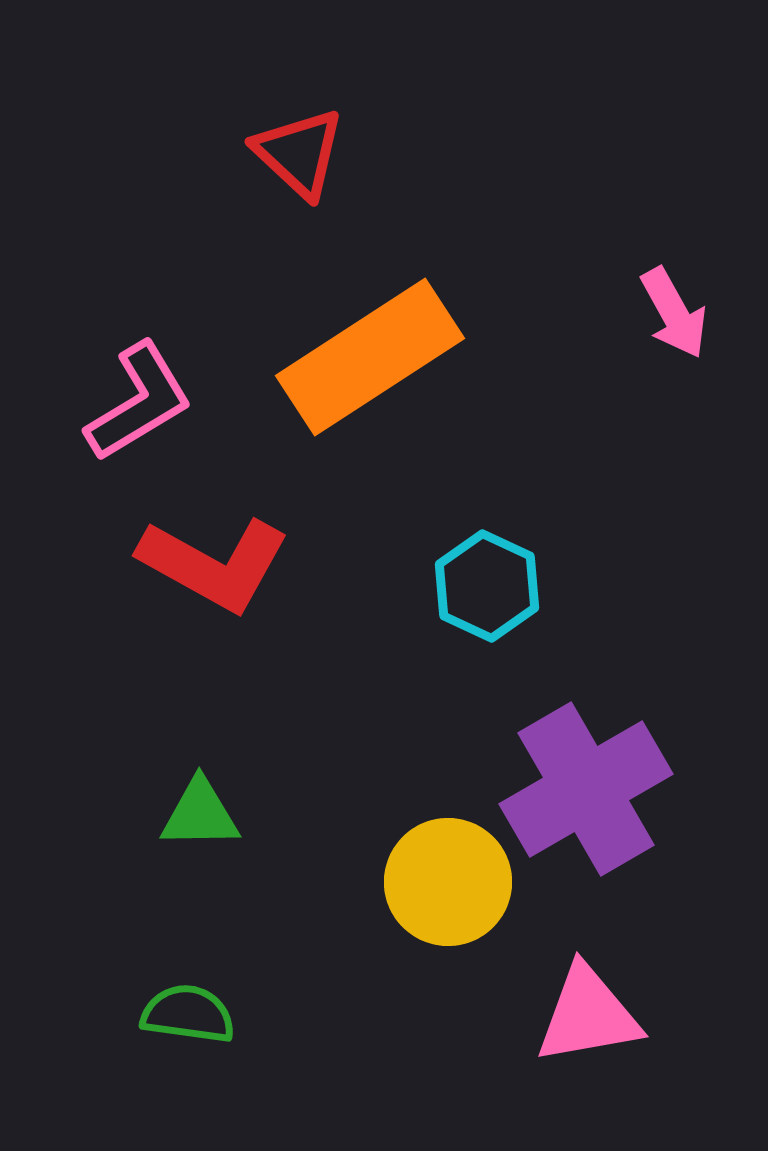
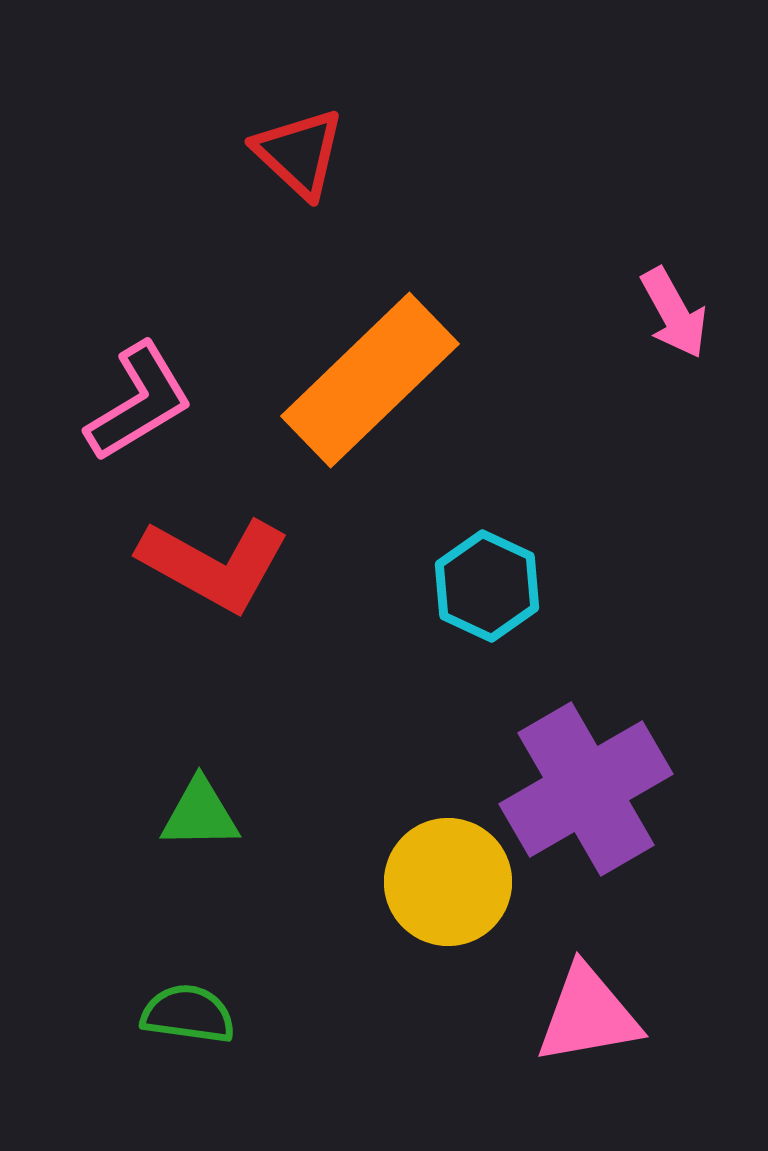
orange rectangle: moved 23 px down; rotated 11 degrees counterclockwise
